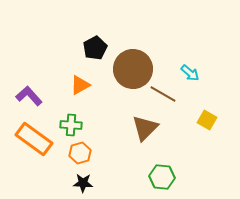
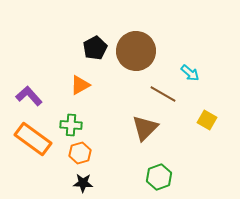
brown circle: moved 3 px right, 18 px up
orange rectangle: moved 1 px left
green hexagon: moved 3 px left; rotated 25 degrees counterclockwise
